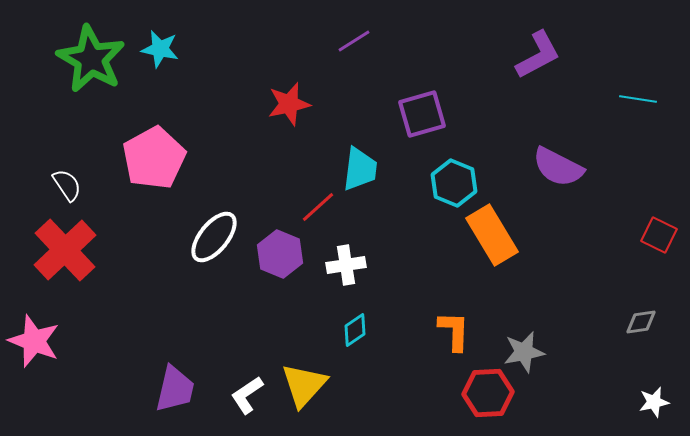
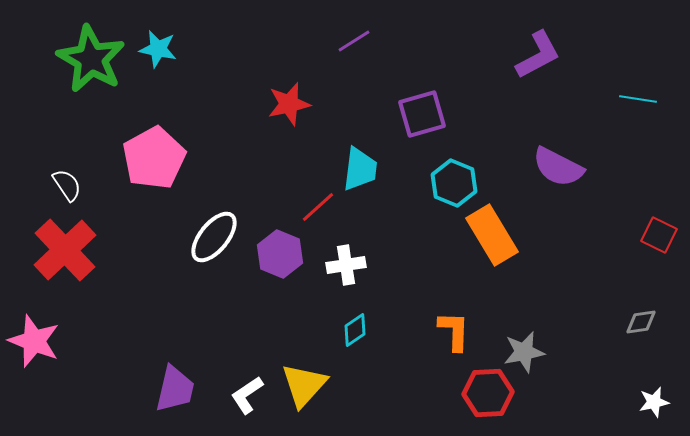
cyan star: moved 2 px left
